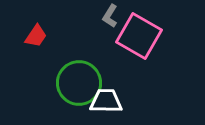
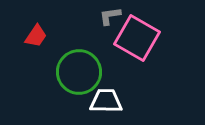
gray L-shape: rotated 50 degrees clockwise
pink square: moved 2 px left, 2 px down
green circle: moved 11 px up
